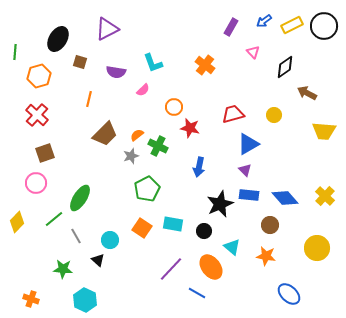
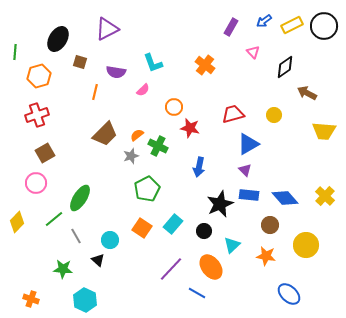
orange line at (89, 99): moved 6 px right, 7 px up
red cross at (37, 115): rotated 30 degrees clockwise
brown square at (45, 153): rotated 12 degrees counterclockwise
cyan rectangle at (173, 224): rotated 60 degrees counterclockwise
cyan triangle at (232, 247): moved 2 px up; rotated 36 degrees clockwise
yellow circle at (317, 248): moved 11 px left, 3 px up
